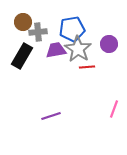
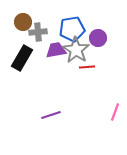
purple circle: moved 11 px left, 6 px up
gray star: moved 2 px left, 1 px down
black rectangle: moved 2 px down
pink line: moved 1 px right, 3 px down
purple line: moved 1 px up
